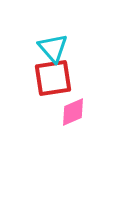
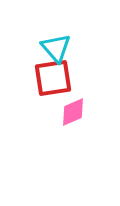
cyan triangle: moved 3 px right
